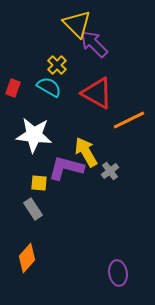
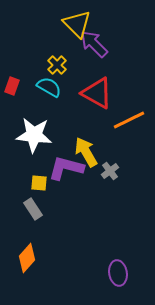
red rectangle: moved 1 px left, 2 px up
